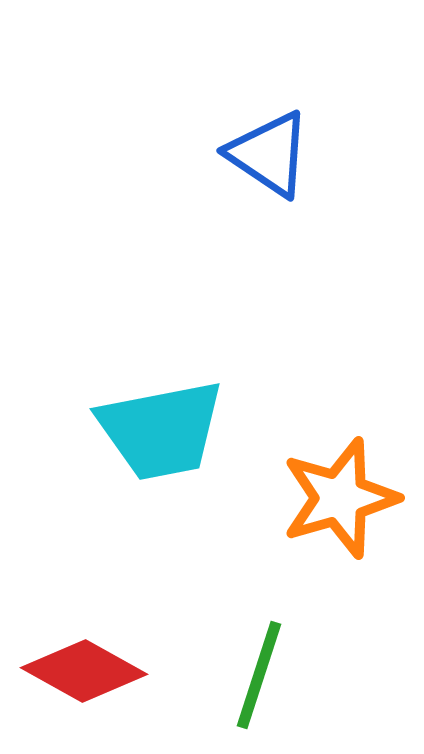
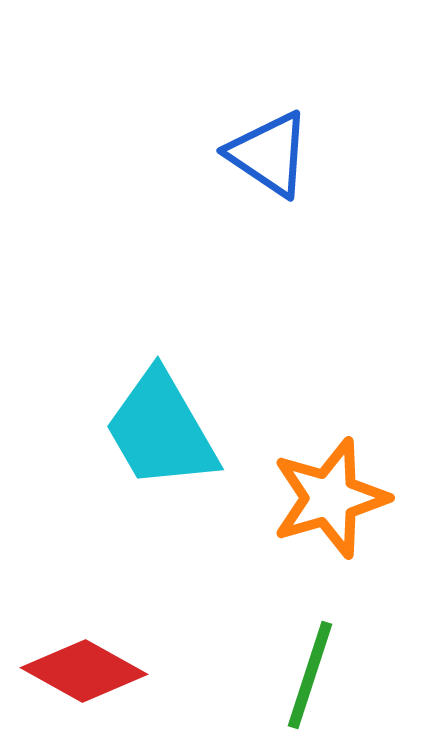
cyan trapezoid: rotated 71 degrees clockwise
orange star: moved 10 px left
green line: moved 51 px right
